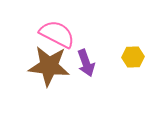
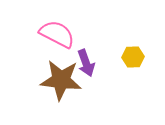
brown star: moved 12 px right, 14 px down
